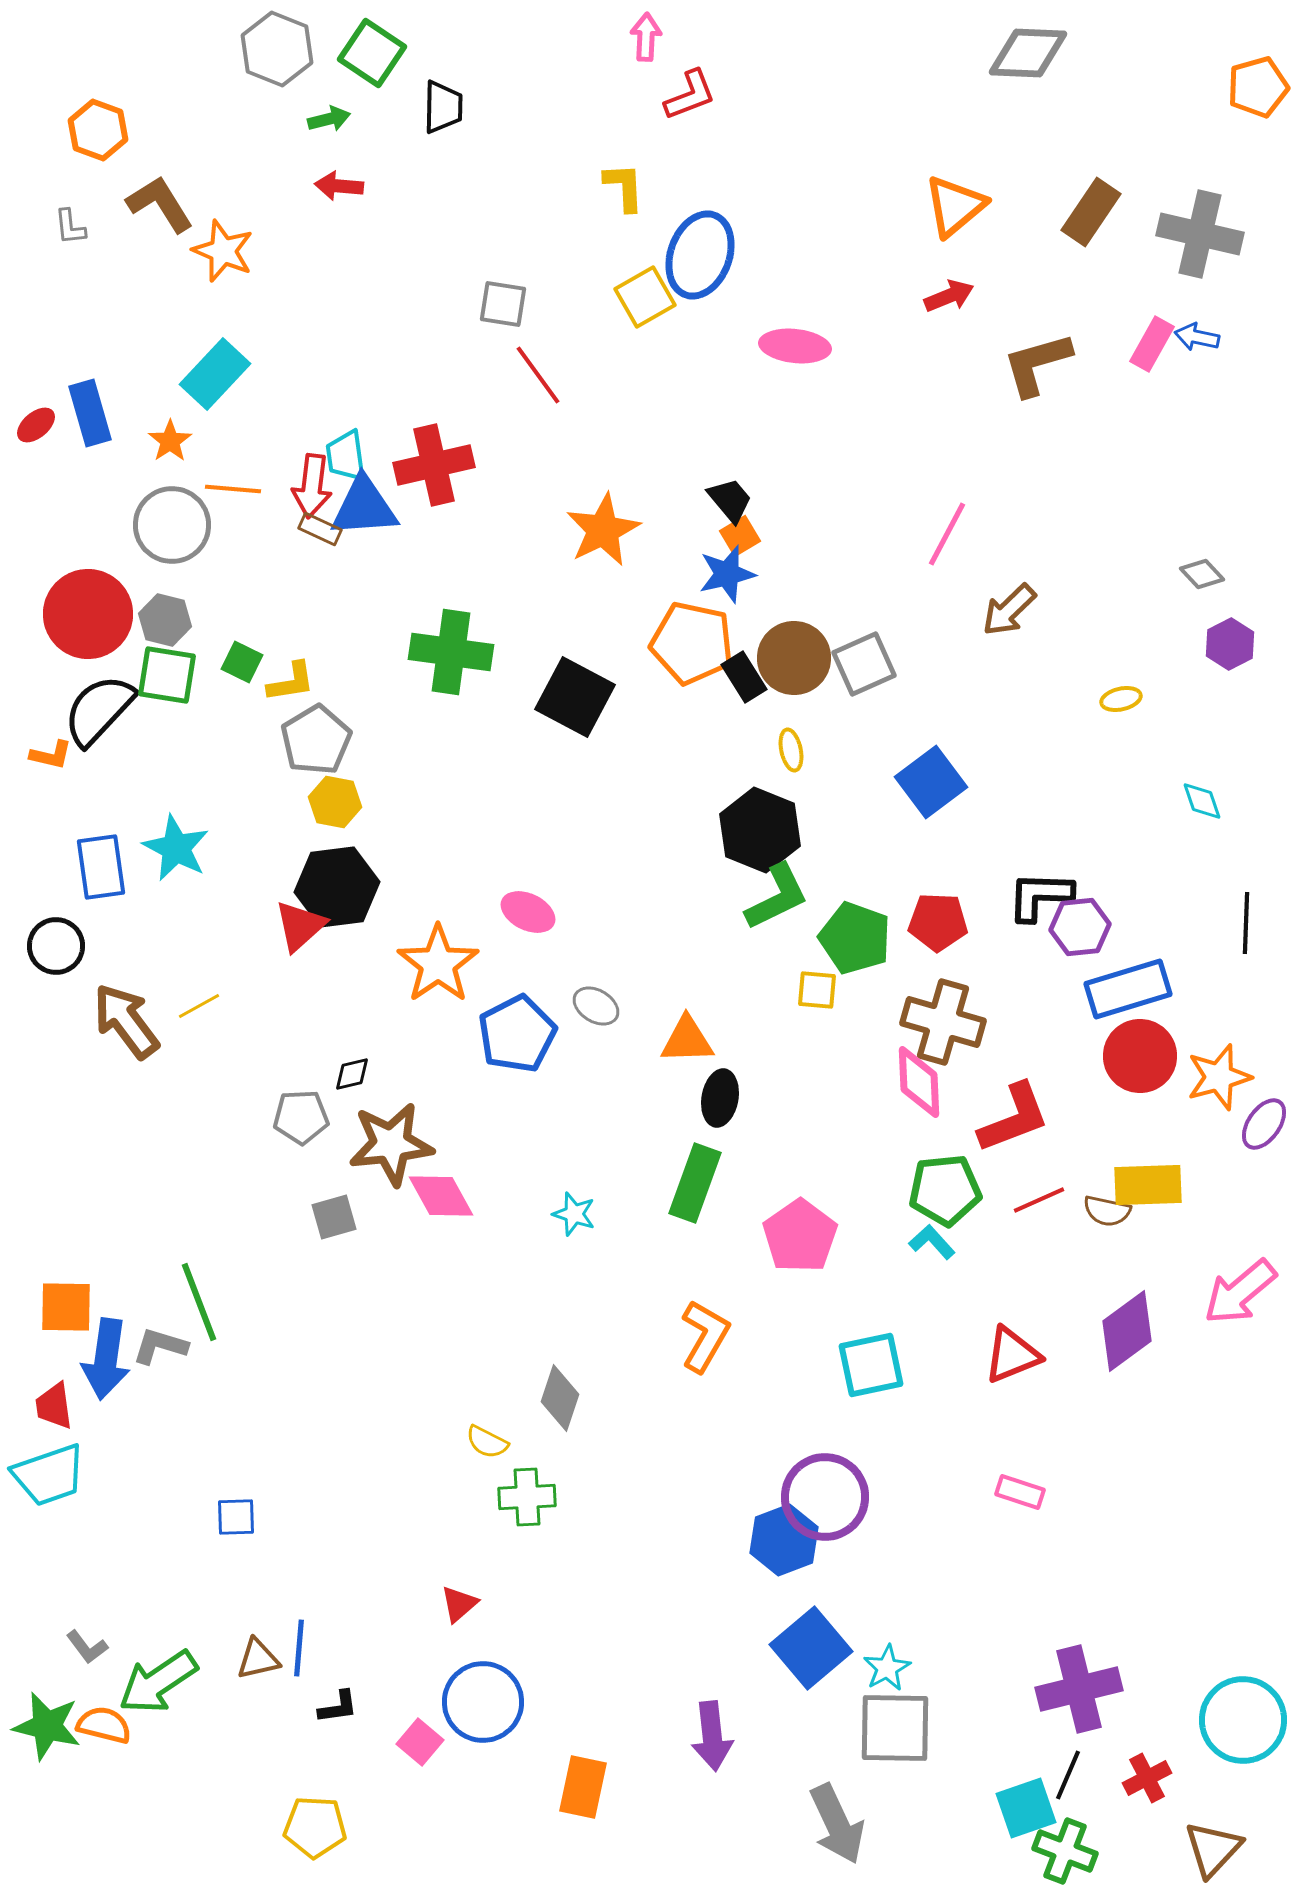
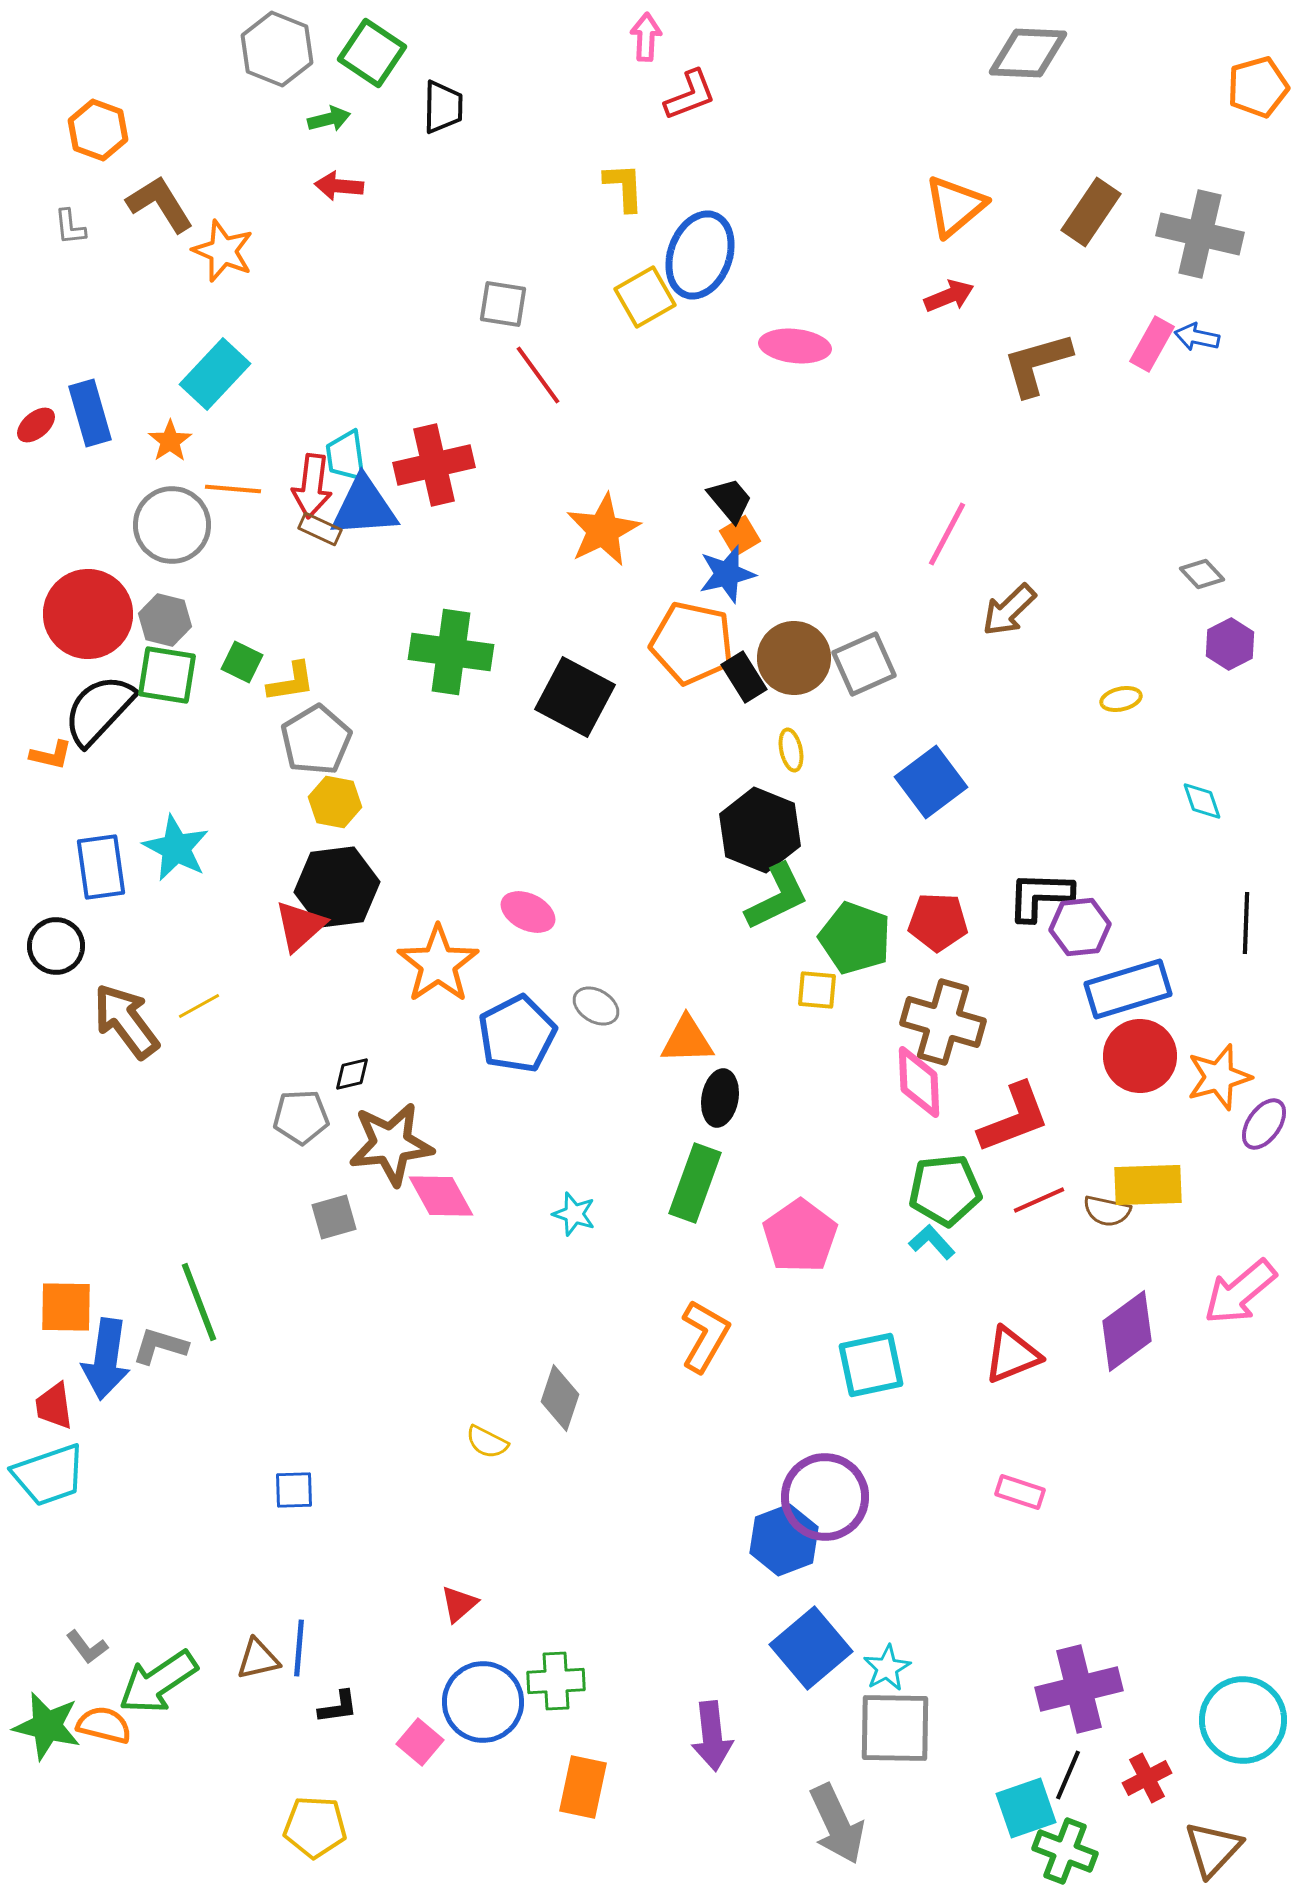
green cross at (527, 1497): moved 29 px right, 184 px down
blue square at (236, 1517): moved 58 px right, 27 px up
